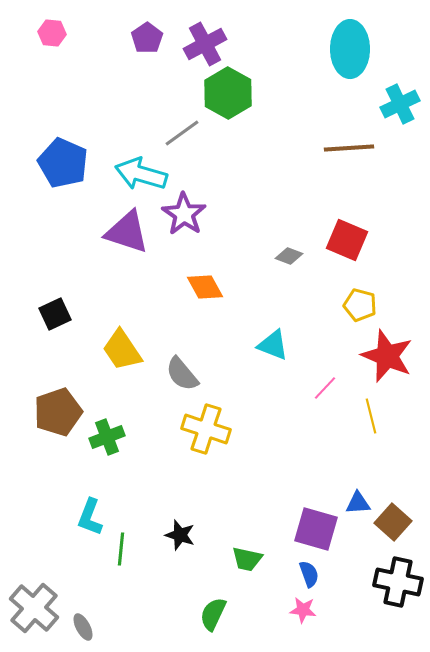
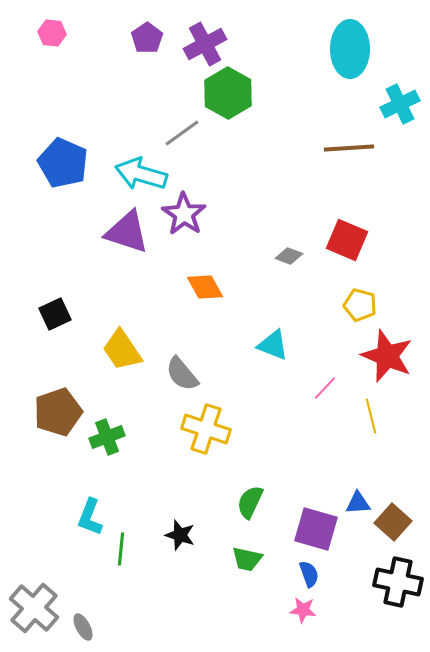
green semicircle: moved 37 px right, 112 px up
